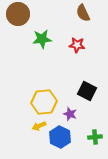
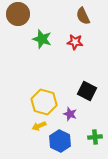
brown semicircle: moved 3 px down
green star: rotated 24 degrees clockwise
red star: moved 2 px left, 3 px up
yellow hexagon: rotated 20 degrees clockwise
blue hexagon: moved 4 px down
